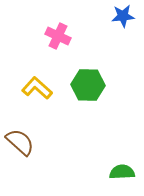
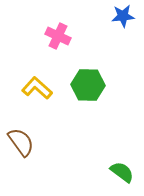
brown semicircle: moved 1 px right; rotated 12 degrees clockwise
green semicircle: rotated 40 degrees clockwise
